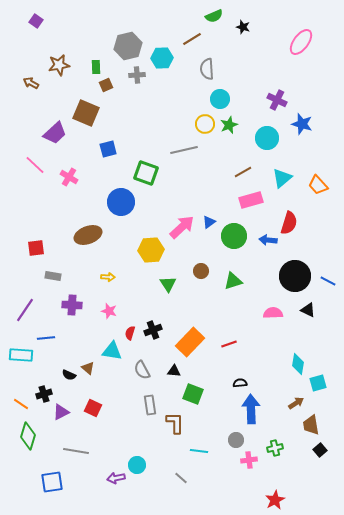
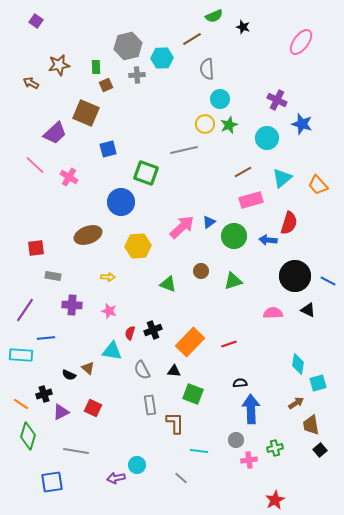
yellow hexagon at (151, 250): moved 13 px left, 4 px up
green triangle at (168, 284): rotated 36 degrees counterclockwise
